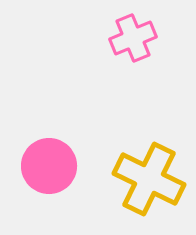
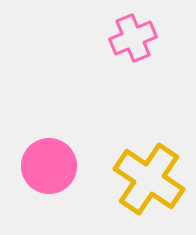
yellow cross: rotated 8 degrees clockwise
